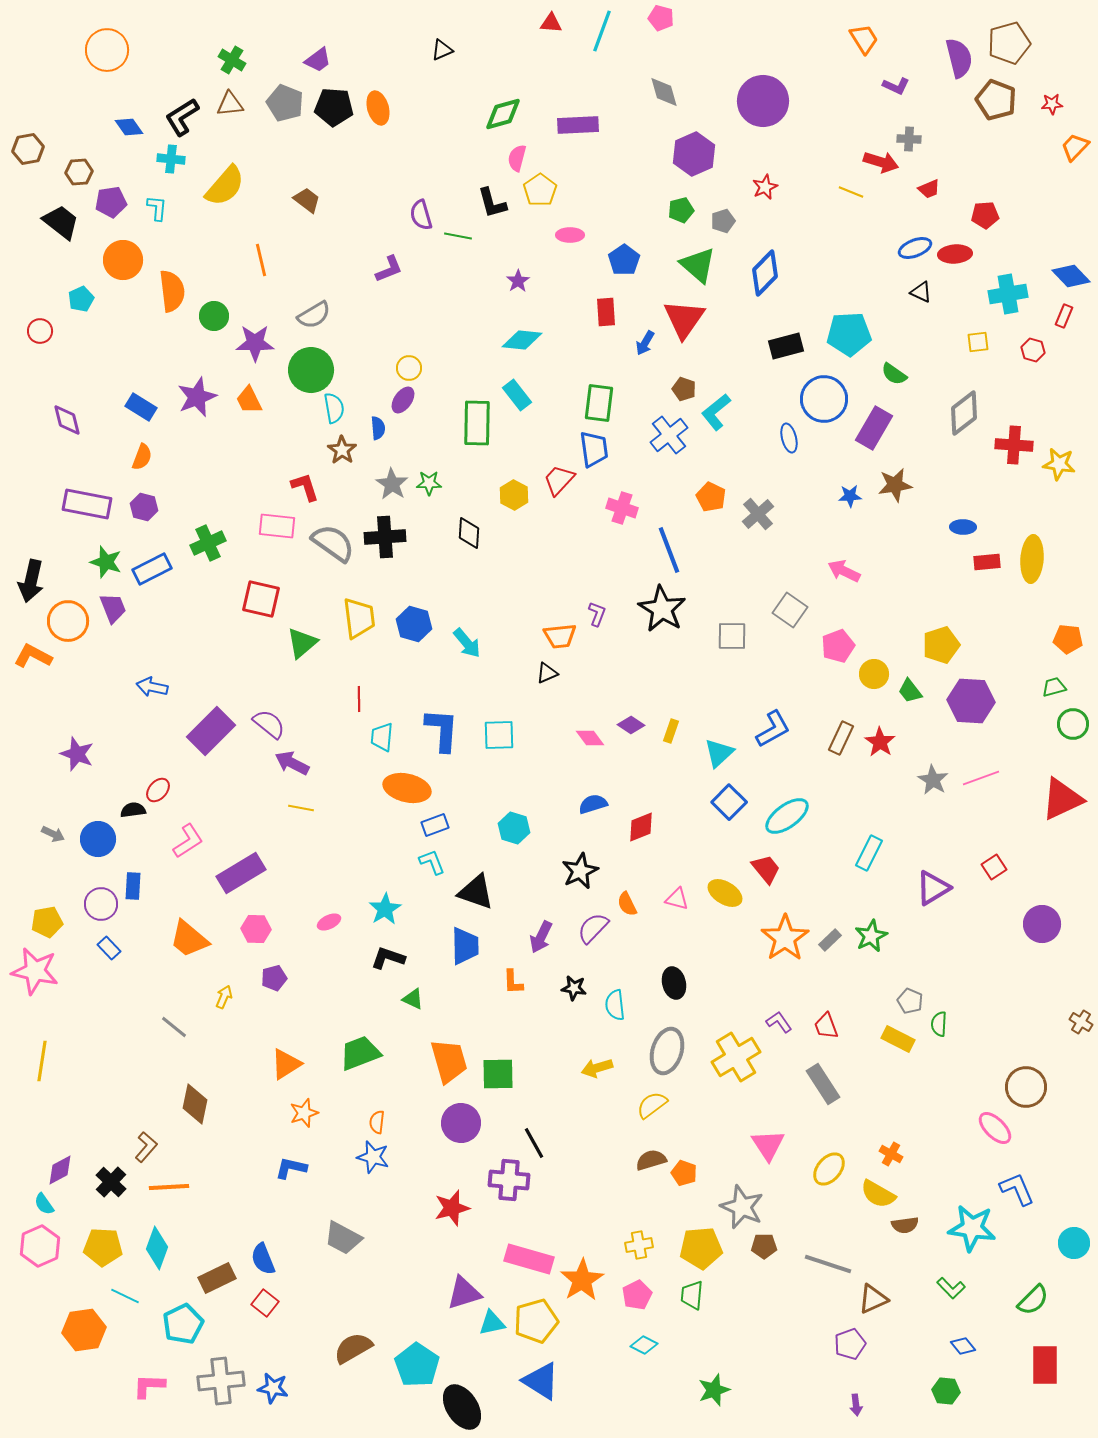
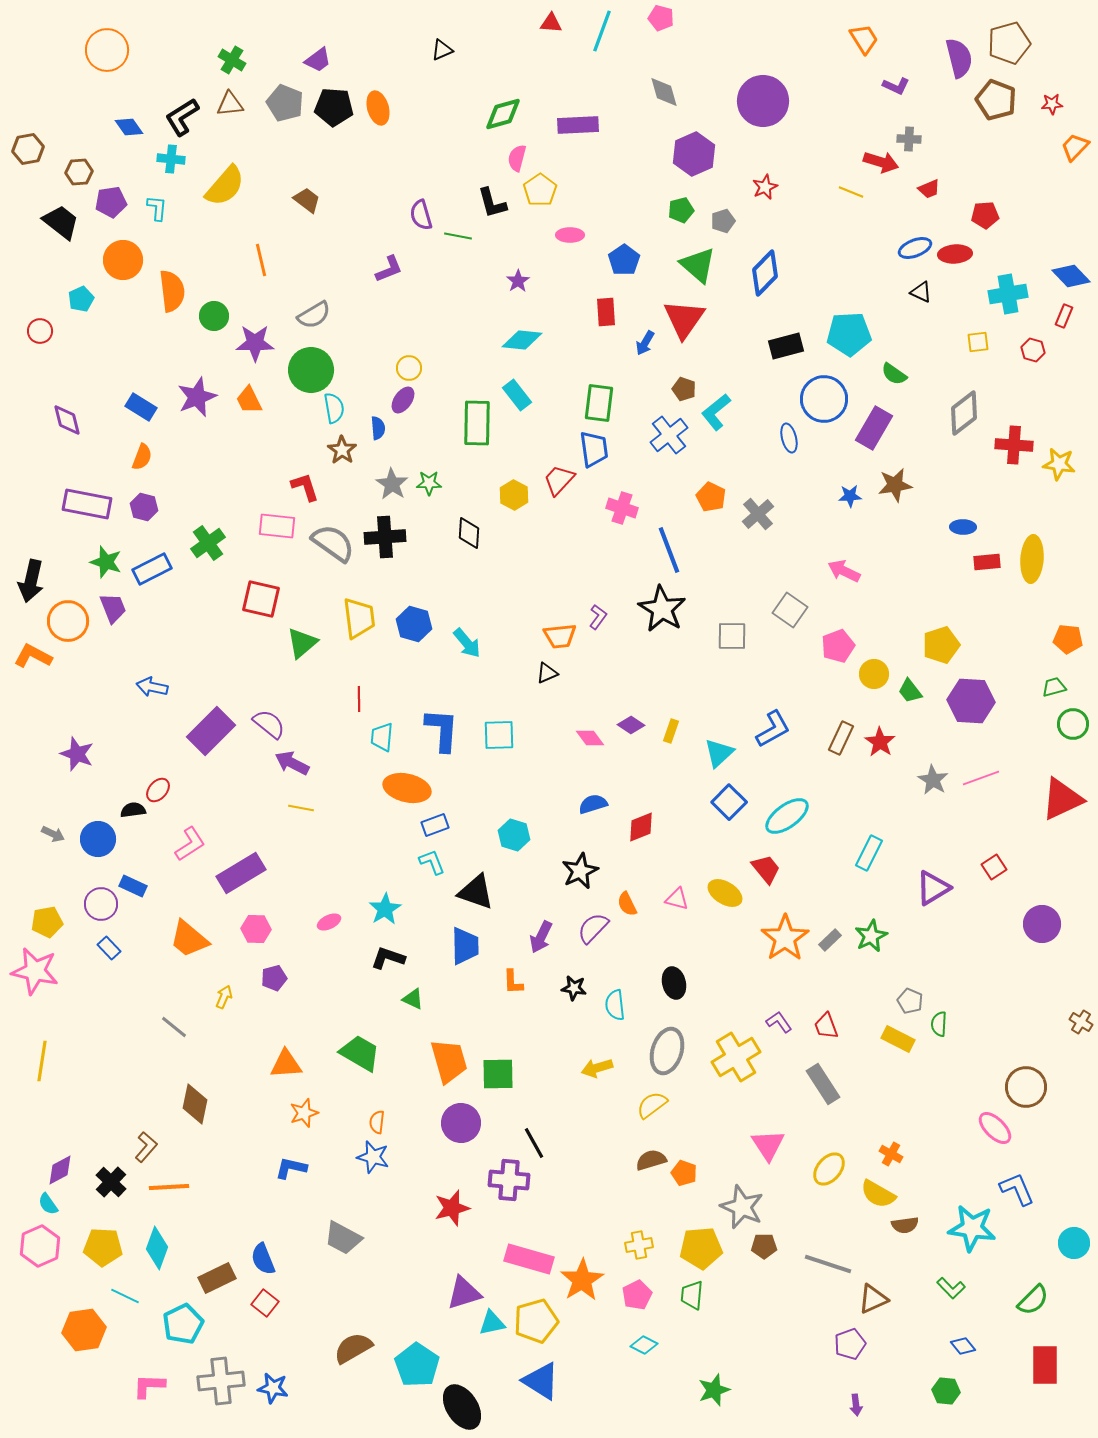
green cross at (208, 543): rotated 12 degrees counterclockwise
purple L-shape at (597, 614): moved 1 px right, 3 px down; rotated 15 degrees clockwise
cyan hexagon at (514, 828): moved 7 px down
pink L-shape at (188, 841): moved 2 px right, 3 px down
blue rectangle at (133, 886): rotated 68 degrees counterclockwise
green trapezoid at (360, 1053): rotated 51 degrees clockwise
orange triangle at (286, 1064): rotated 28 degrees clockwise
cyan semicircle at (44, 1204): moved 4 px right
